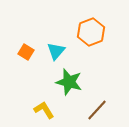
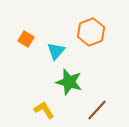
orange square: moved 13 px up
